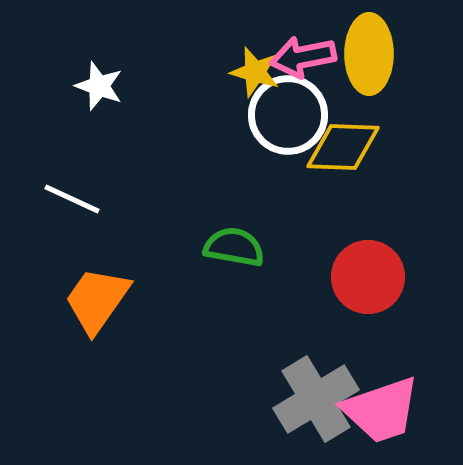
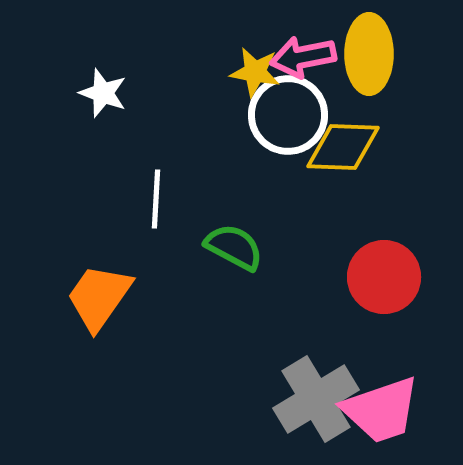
yellow star: rotated 6 degrees counterclockwise
white star: moved 4 px right, 7 px down
white line: moved 84 px right; rotated 68 degrees clockwise
green semicircle: rotated 18 degrees clockwise
red circle: moved 16 px right
orange trapezoid: moved 2 px right, 3 px up
